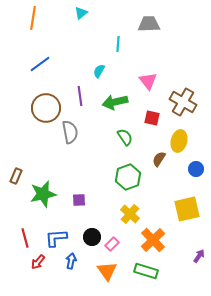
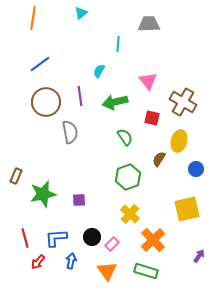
brown circle: moved 6 px up
